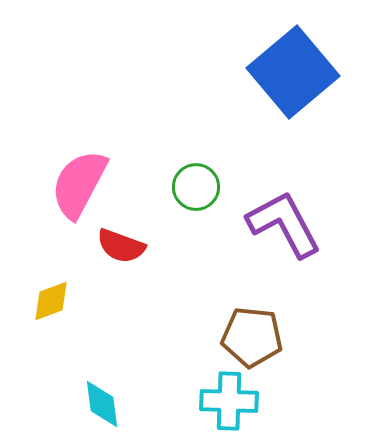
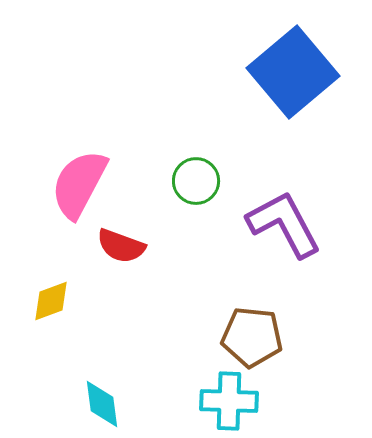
green circle: moved 6 px up
